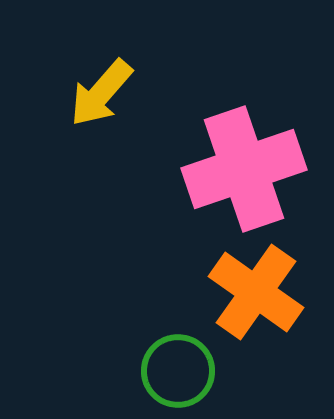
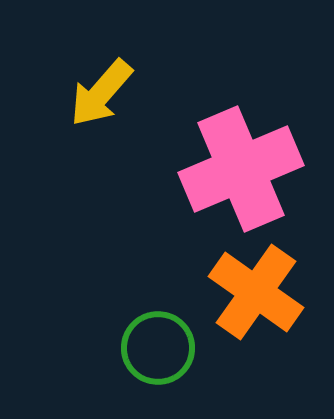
pink cross: moved 3 px left; rotated 4 degrees counterclockwise
green circle: moved 20 px left, 23 px up
